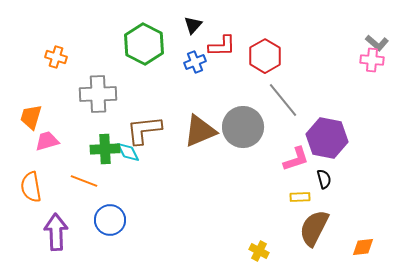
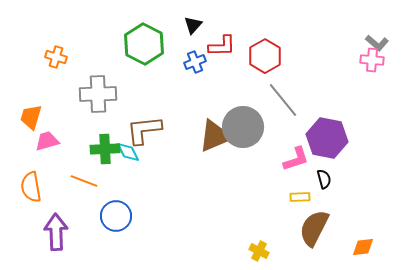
brown triangle: moved 15 px right, 5 px down
blue circle: moved 6 px right, 4 px up
